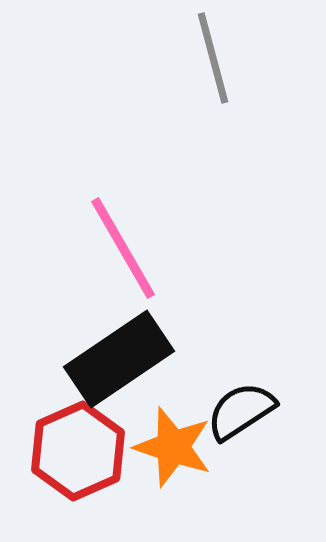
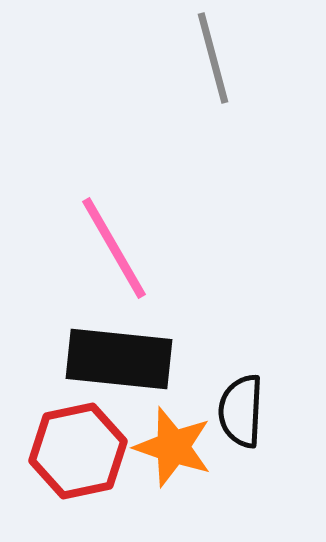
pink line: moved 9 px left
black rectangle: rotated 40 degrees clockwise
black semicircle: rotated 54 degrees counterclockwise
red hexagon: rotated 12 degrees clockwise
